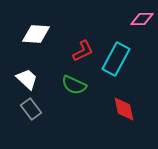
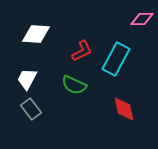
red L-shape: moved 1 px left
white trapezoid: rotated 105 degrees counterclockwise
